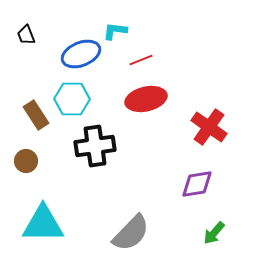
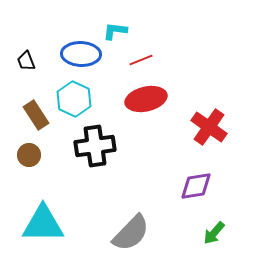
black trapezoid: moved 26 px down
blue ellipse: rotated 24 degrees clockwise
cyan hexagon: moved 2 px right; rotated 24 degrees clockwise
brown circle: moved 3 px right, 6 px up
purple diamond: moved 1 px left, 2 px down
